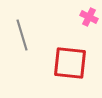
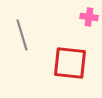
pink cross: rotated 18 degrees counterclockwise
